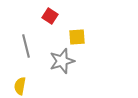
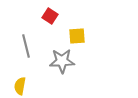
yellow square: moved 1 px up
gray star: rotated 15 degrees clockwise
